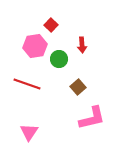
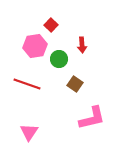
brown square: moved 3 px left, 3 px up; rotated 14 degrees counterclockwise
